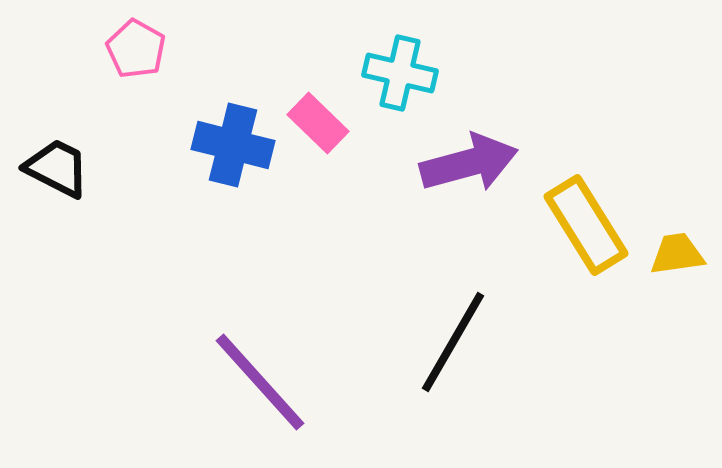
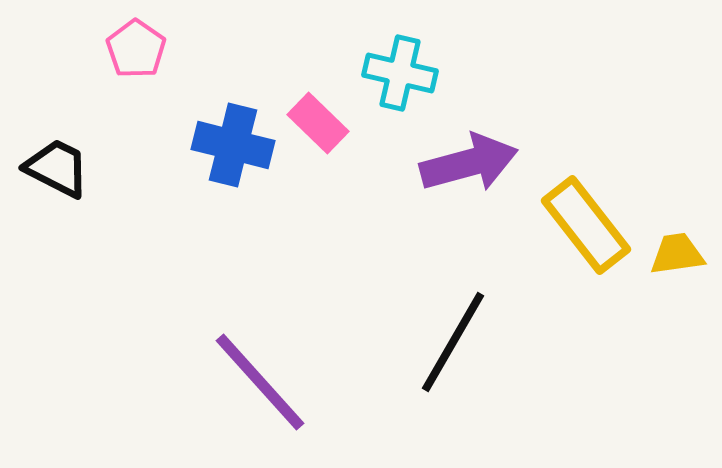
pink pentagon: rotated 6 degrees clockwise
yellow rectangle: rotated 6 degrees counterclockwise
